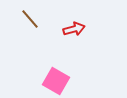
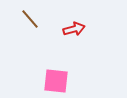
pink square: rotated 24 degrees counterclockwise
